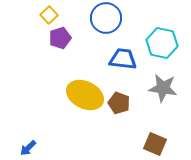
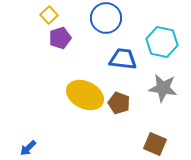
cyan hexagon: moved 1 px up
